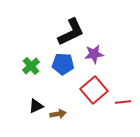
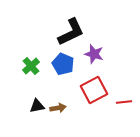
purple star: rotated 24 degrees clockwise
blue pentagon: rotated 20 degrees clockwise
red square: rotated 12 degrees clockwise
red line: moved 1 px right
black triangle: moved 1 px right; rotated 14 degrees clockwise
brown arrow: moved 6 px up
